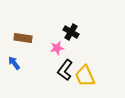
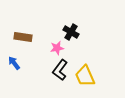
brown rectangle: moved 1 px up
black L-shape: moved 5 px left
